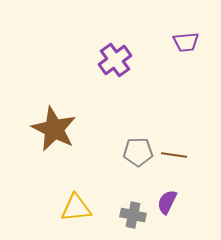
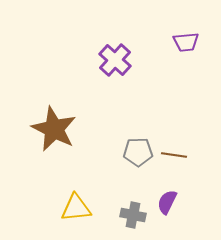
purple cross: rotated 12 degrees counterclockwise
